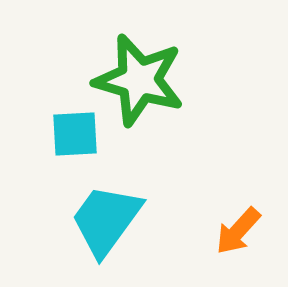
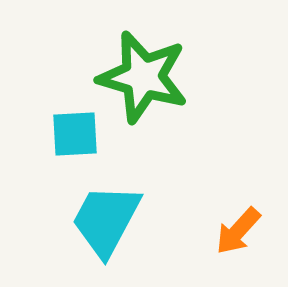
green star: moved 4 px right, 3 px up
cyan trapezoid: rotated 8 degrees counterclockwise
